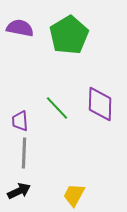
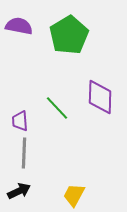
purple semicircle: moved 1 px left, 2 px up
purple diamond: moved 7 px up
